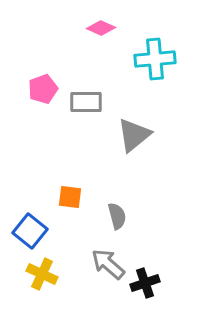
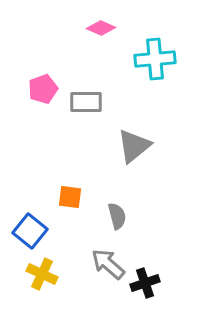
gray triangle: moved 11 px down
